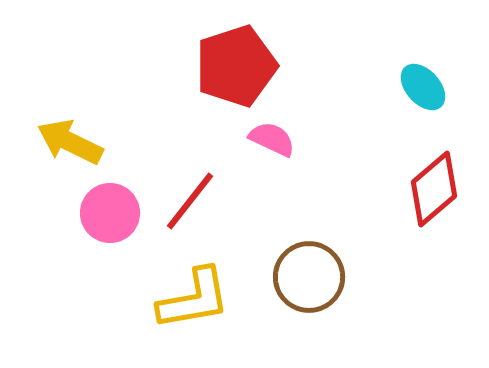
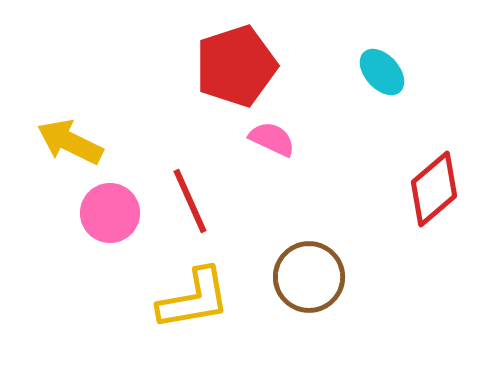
cyan ellipse: moved 41 px left, 15 px up
red line: rotated 62 degrees counterclockwise
